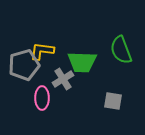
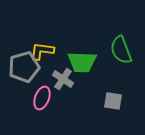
gray pentagon: moved 2 px down
gray cross: rotated 25 degrees counterclockwise
pink ellipse: rotated 20 degrees clockwise
